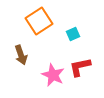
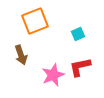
orange square: moved 4 px left; rotated 12 degrees clockwise
cyan square: moved 5 px right
pink star: rotated 25 degrees clockwise
